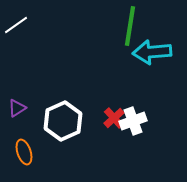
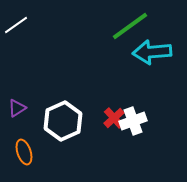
green line: rotated 45 degrees clockwise
